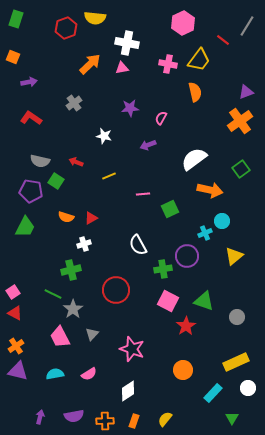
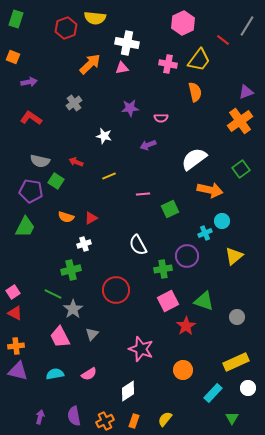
pink semicircle at (161, 118): rotated 120 degrees counterclockwise
pink square at (168, 301): rotated 35 degrees clockwise
orange cross at (16, 346): rotated 28 degrees clockwise
pink star at (132, 349): moved 9 px right
purple semicircle at (74, 416): rotated 90 degrees clockwise
orange cross at (105, 421): rotated 24 degrees counterclockwise
